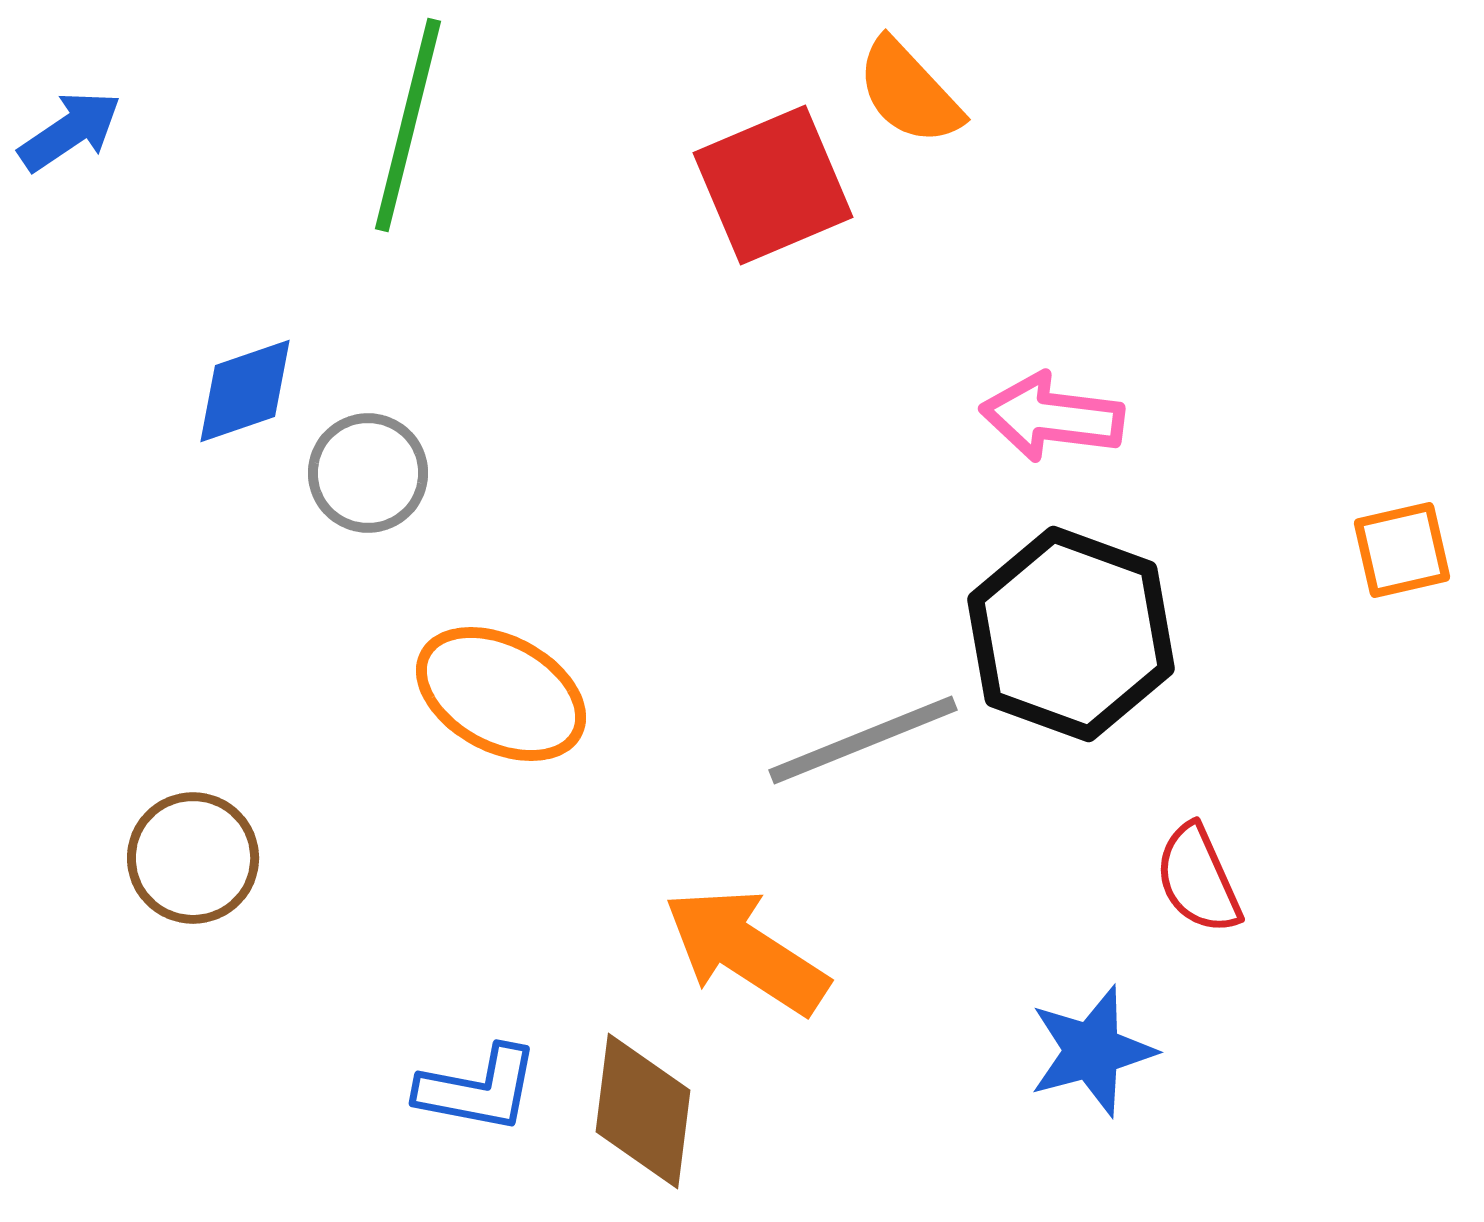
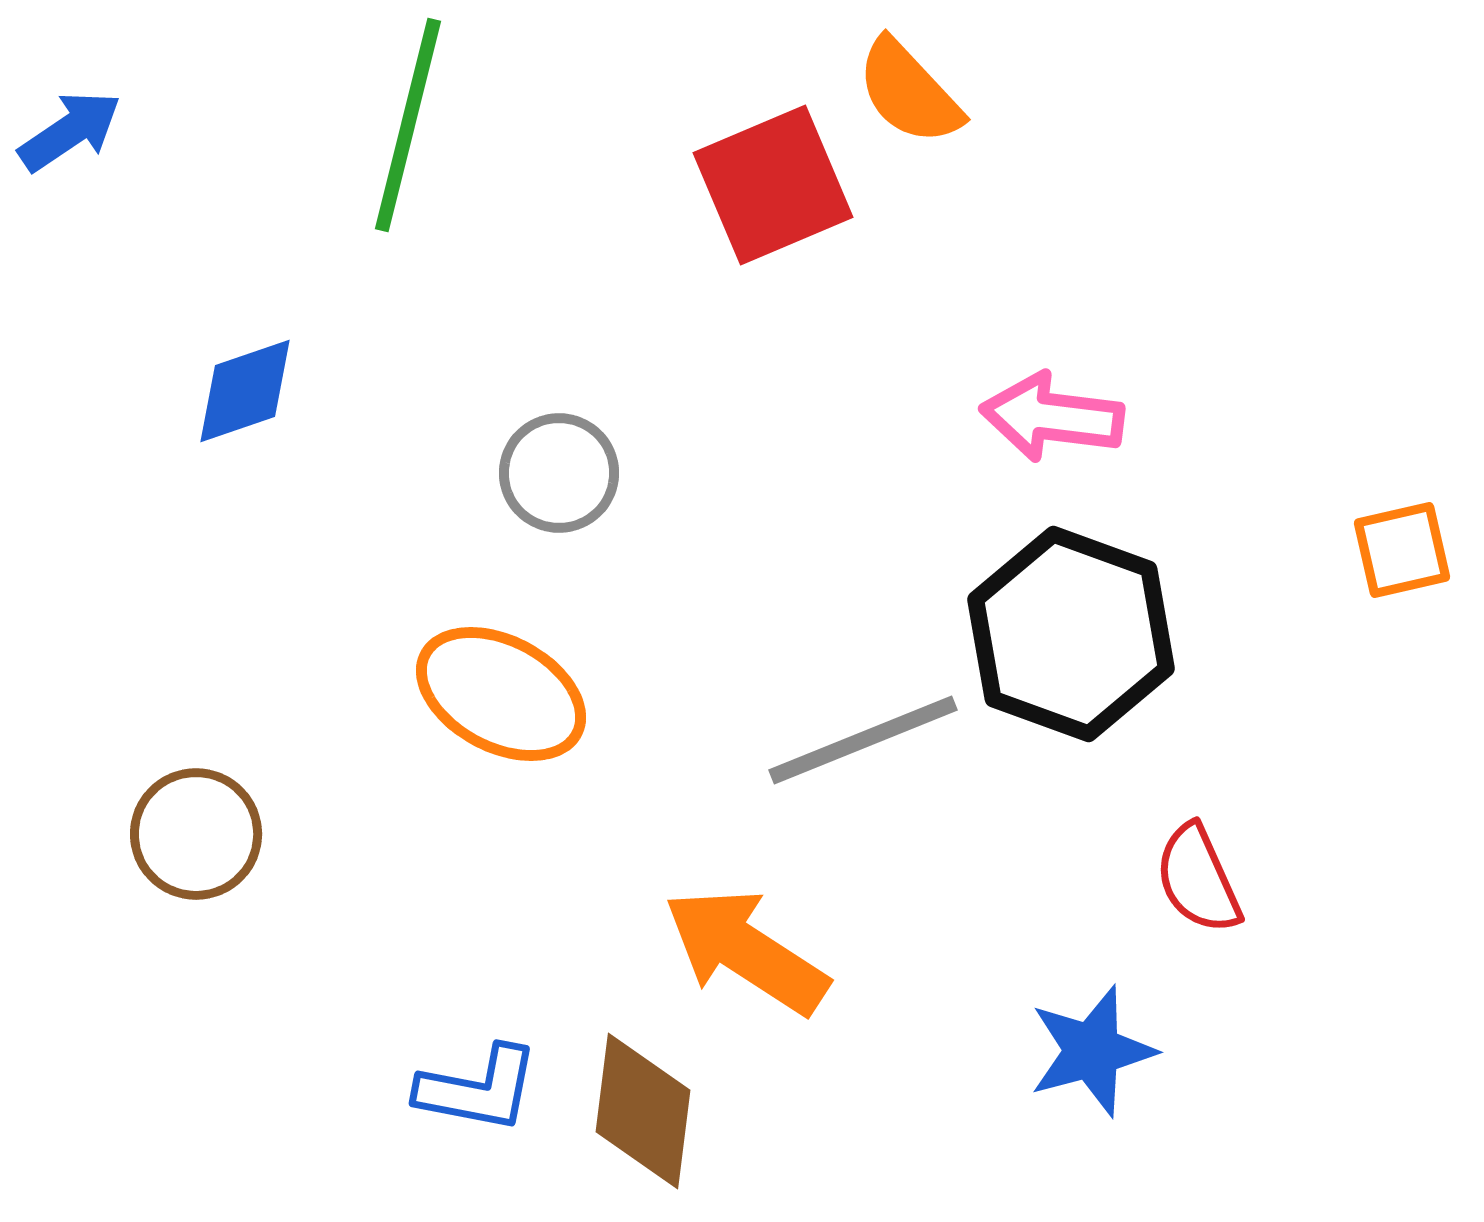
gray circle: moved 191 px right
brown circle: moved 3 px right, 24 px up
